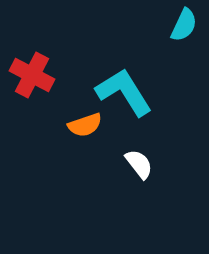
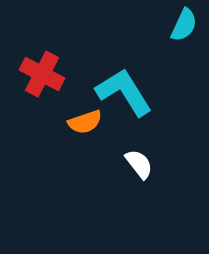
red cross: moved 10 px right, 1 px up
orange semicircle: moved 3 px up
